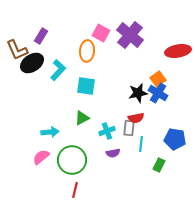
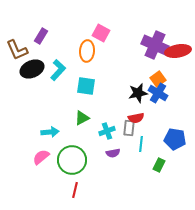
purple cross: moved 25 px right, 10 px down; rotated 16 degrees counterclockwise
black ellipse: moved 6 px down; rotated 10 degrees clockwise
